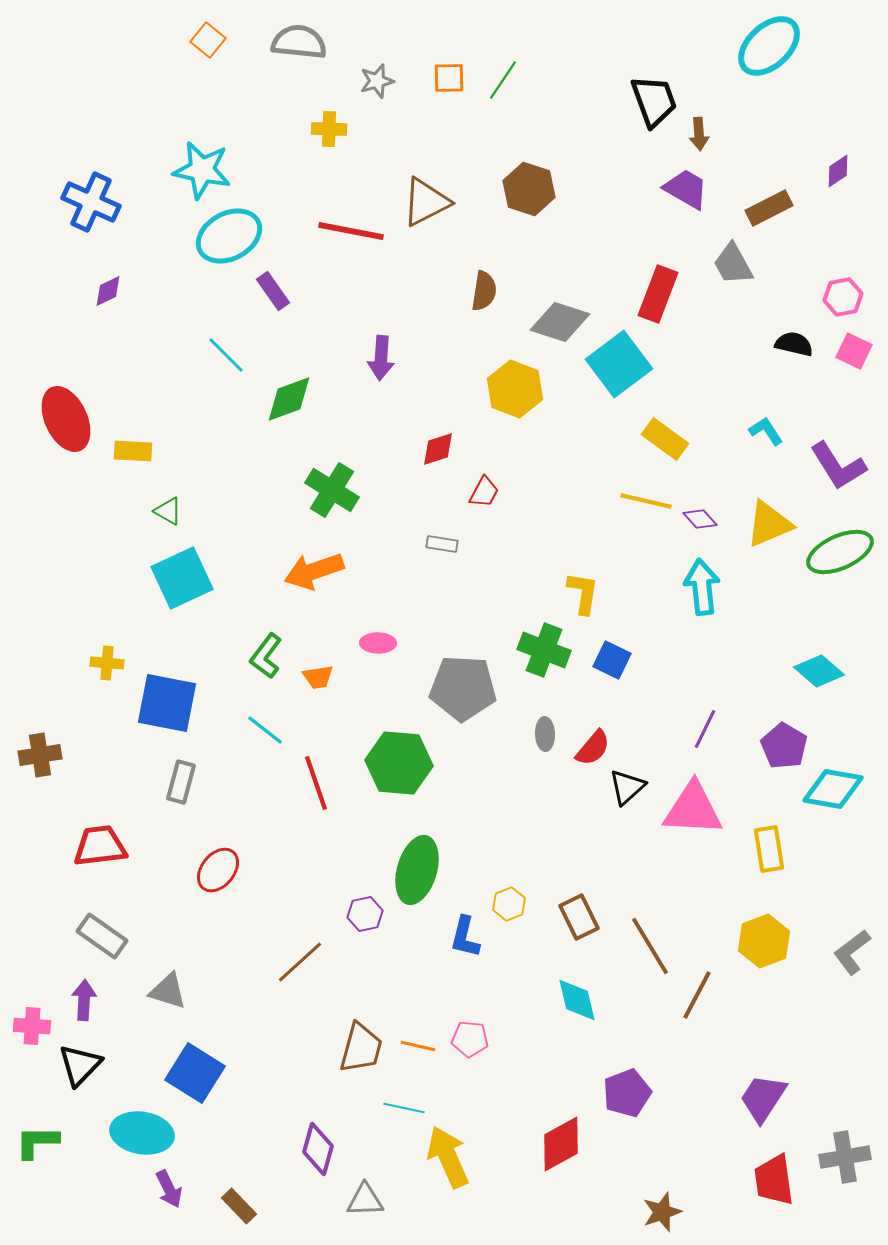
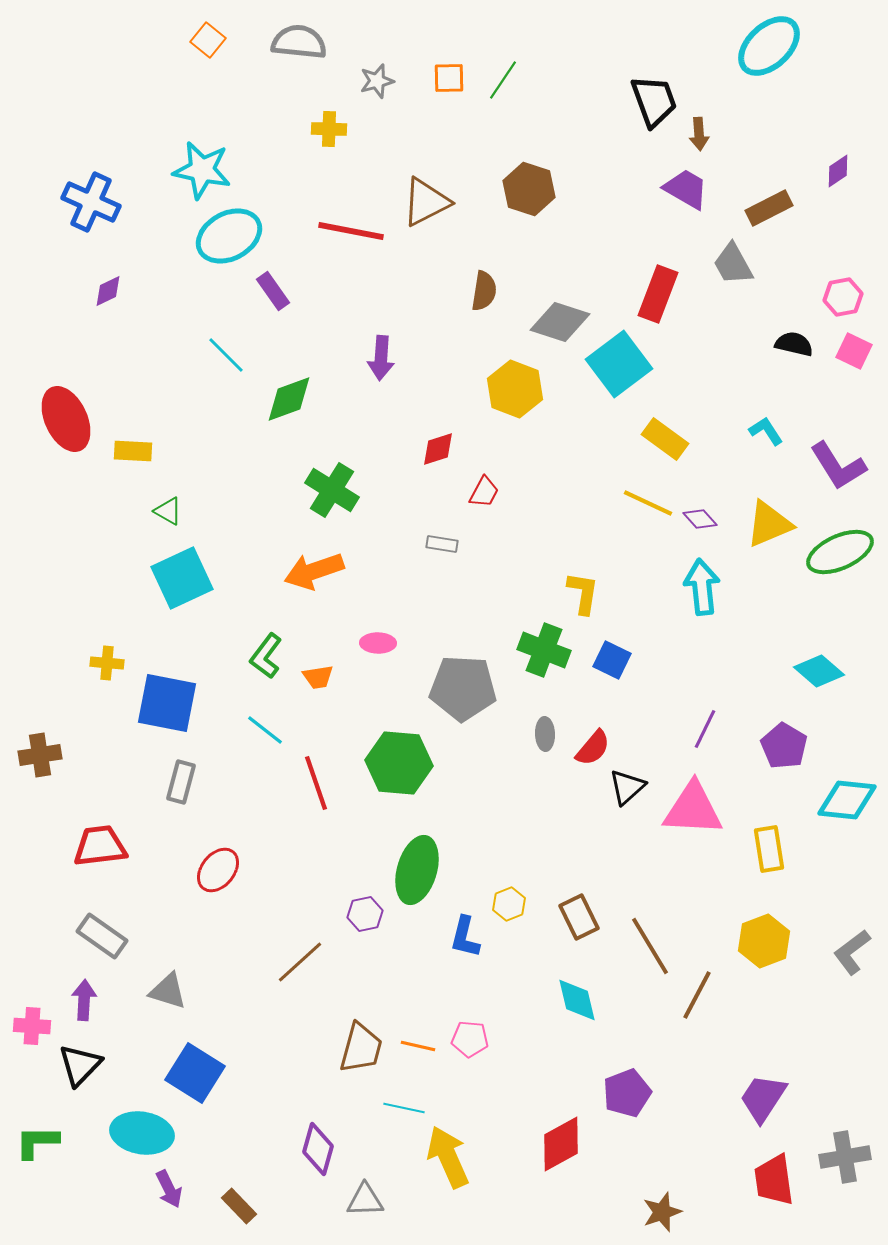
yellow line at (646, 501): moved 2 px right, 2 px down; rotated 12 degrees clockwise
cyan diamond at (833, 789): moved 14 px right, 11 px down; rotated 4 degrees counterclockwise
